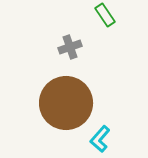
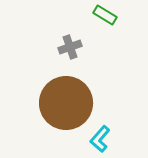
green rectangle: rotated 25 degrees counterclockwise
